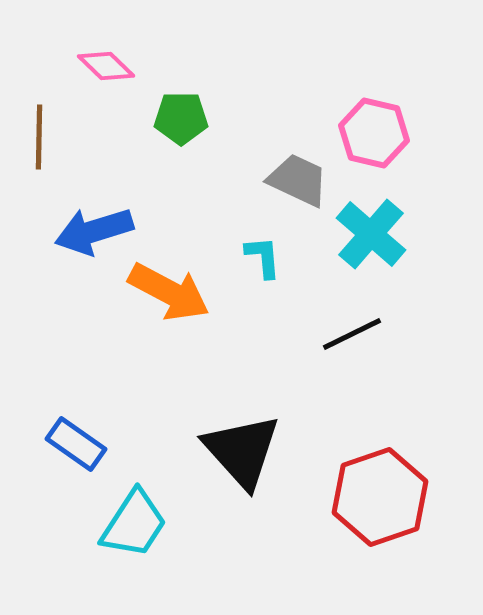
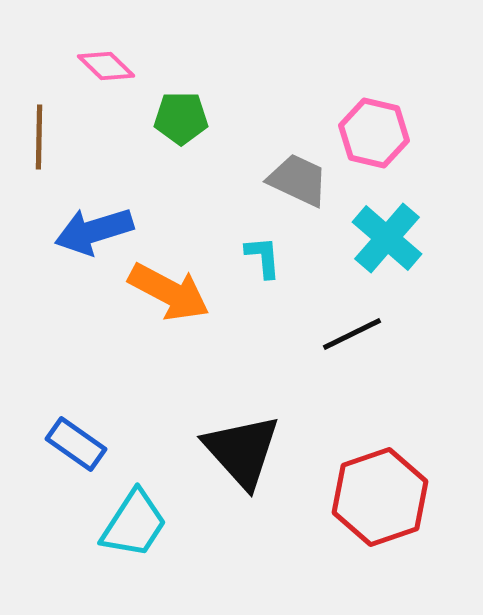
cyan cross: moved 16 px right, 4 px down
